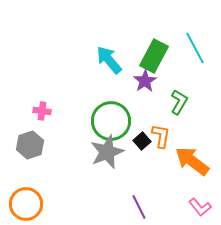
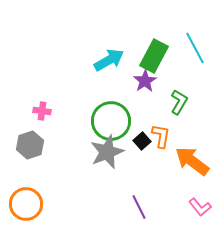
cyan arrow: rotated 100 degrees clockwise
